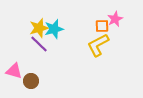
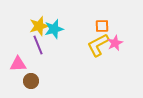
pink star: moved 24 px down
yellow star: moved 2 px up
purple line: moved 1 px left, 1 px down; rotated 24 degrees clockwise
pink triangle: moved 4 px right, 7 px up; rotated 18 degrees counterclockwise
